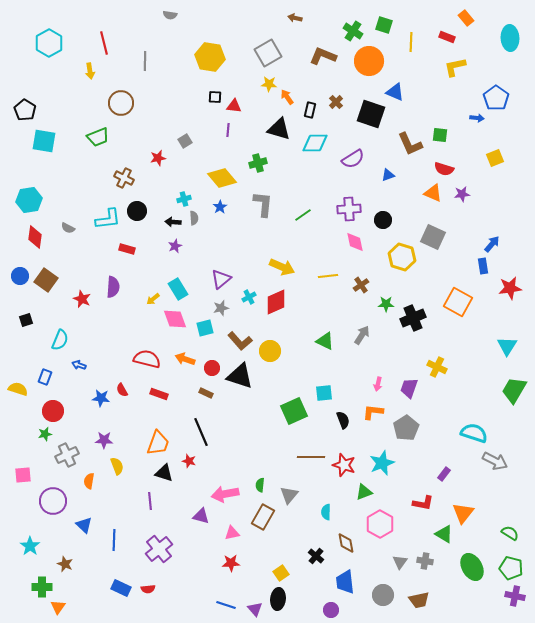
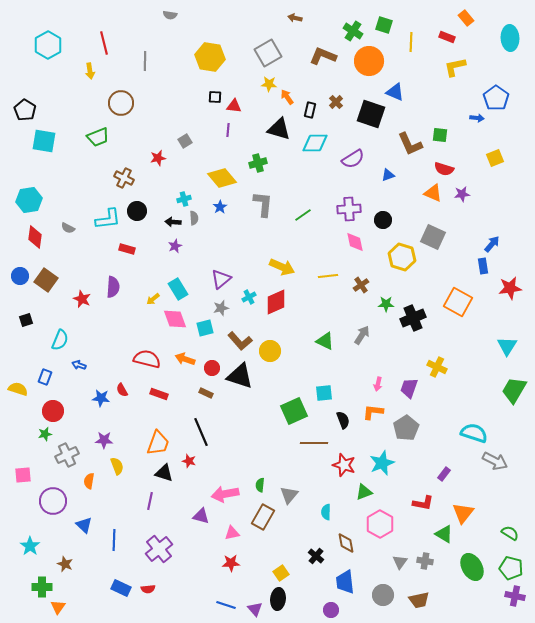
cyan hexagon at (49, 43): moved 1 px left, 2 px down
brown line at (311, 457): moved 3 px right, 14 px up
purple line at (150, 501): rotated 18 degrees clockwise
